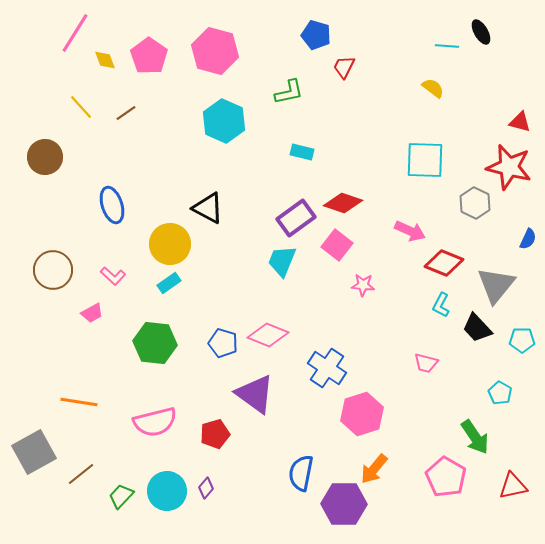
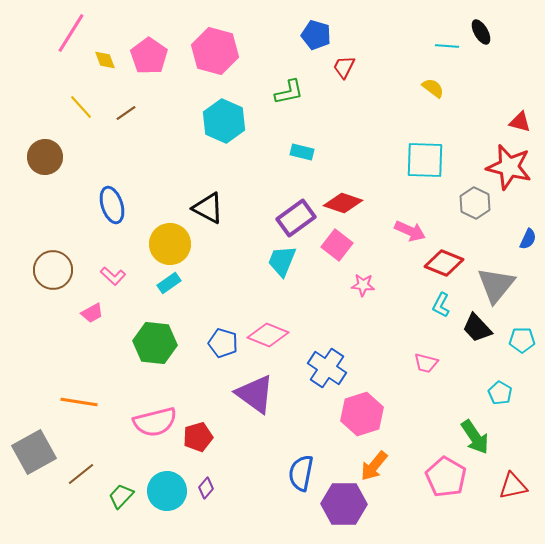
pink line at (75, 33): moved 4 px left
red pentagon at (215, 434): moved 17 px left, 3 px down
orange arrow at (374, 469): moved 3 px up
